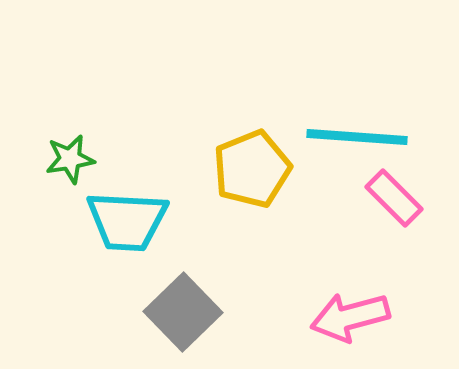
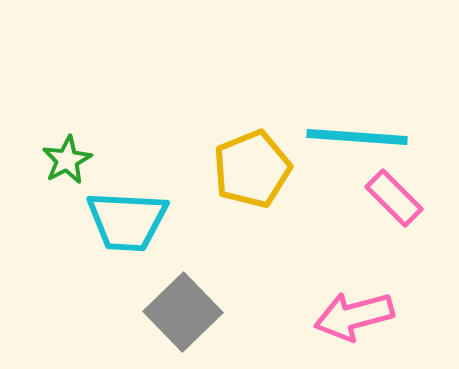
green star: moved 3 px left, 1 px down; rotated 18 degrees counterclockwise
pink arrow: moved 4 px right, 1 px up
